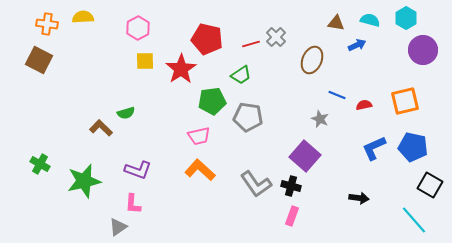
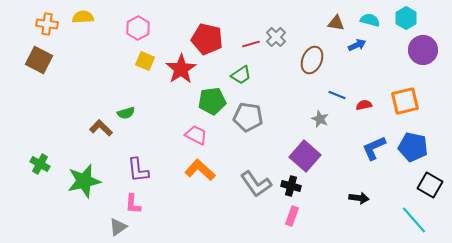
yellow square: rotated 24 degrees clockwise
pink trapezoid: moved 3 px left, 1 px up; rotated 140 degrees counterclockwise
purple L-shape: rotated 64 degrees clockwise
